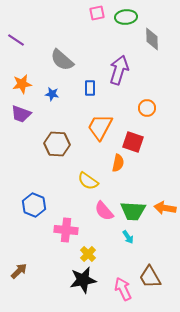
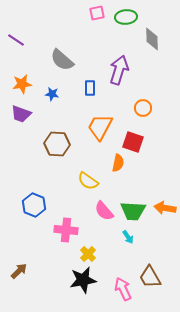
orange circle: moved 4 px left
